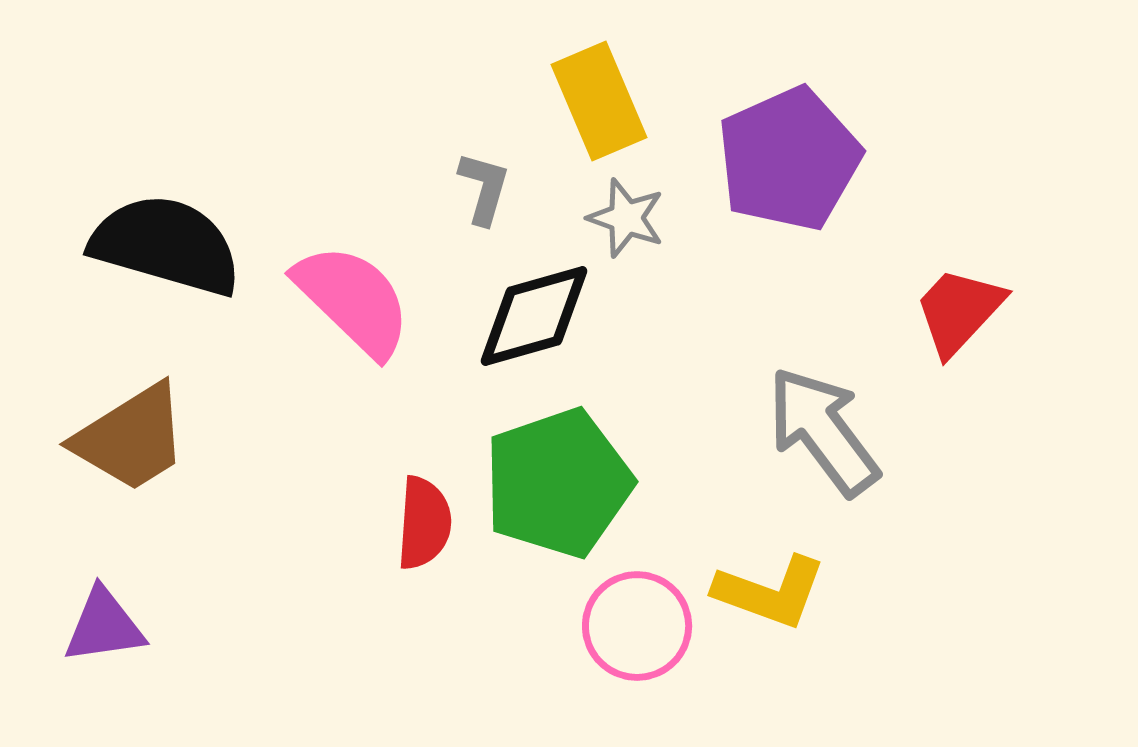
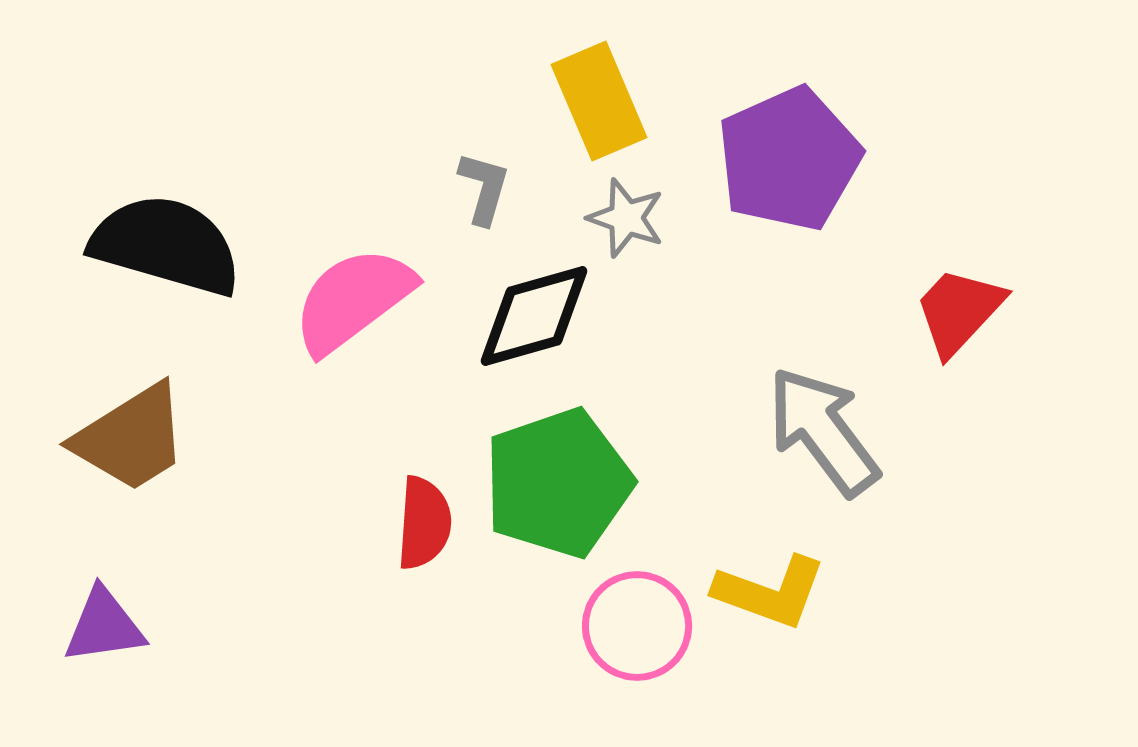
pink semicircle: rotated 81 degrees counterclockwise
